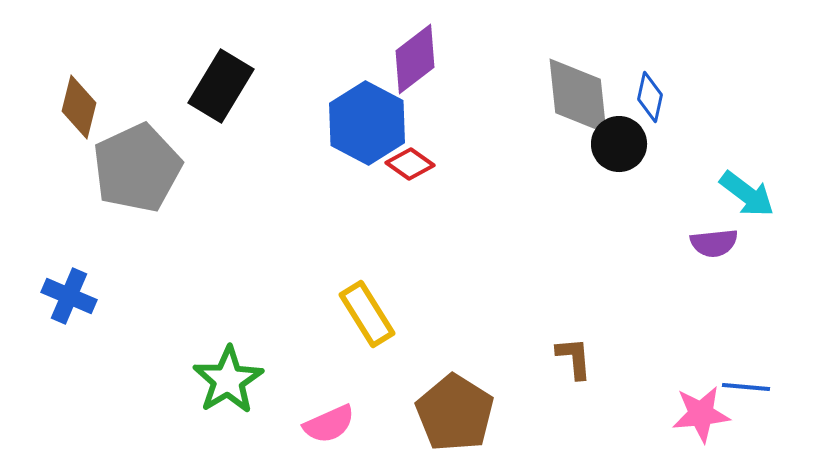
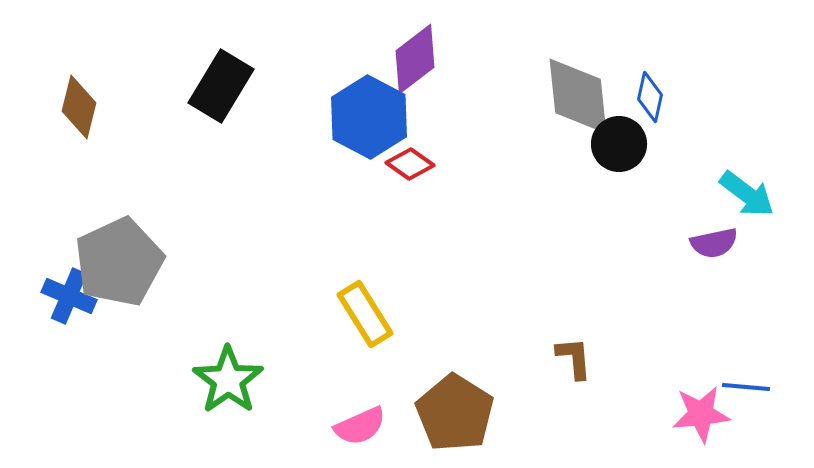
blue hexagon: moved 2 px right, 6 px up
gray pentagon: moved 18 px left, 94 px down
purple semicircle: rotated 6 degrees counterclockwise
yellow rectangle: moved 2 px left
green star: rotated 4 degrees counterclockwise
pink semicircle: moved 31 px right, 2 px down
